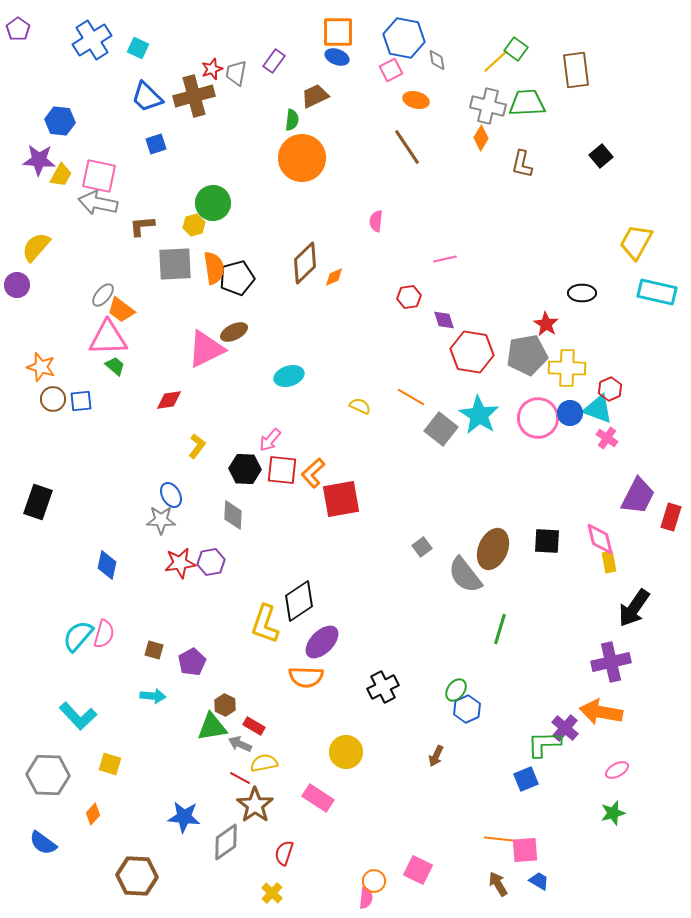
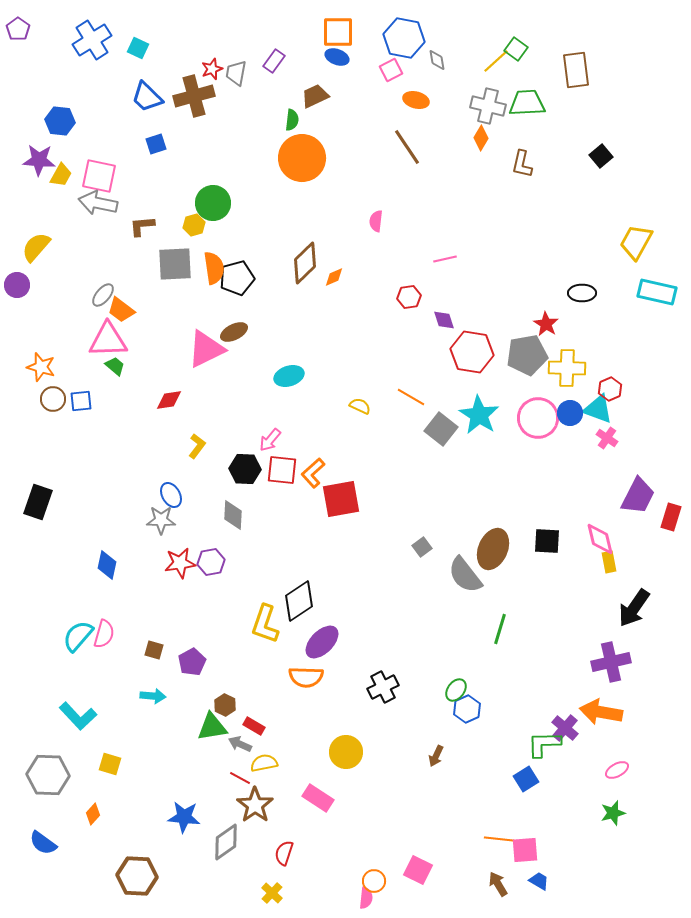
pink triangle at (108, 338): moved 2 px down
blue square at (526, 779): rotated 10 degrees counterclockwise
